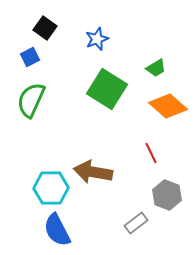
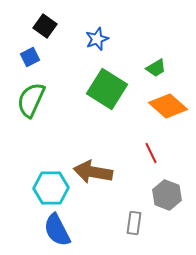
black square: moved 2 px up
gray rectangle: moved 2 px left; rotated 45 degrees counterclockwise
